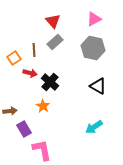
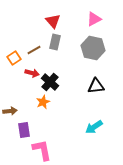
gray rectangle: rotated 35 degrees counterclockwise
brown line: rotated 64 degrees clockwise
red arrow: moved 2 px right
black triangle: moved 2 px left; rotated 36 degrees counterclockwise
orange star: moved 4 px up; rotated 16 degrees clockwise
purple rectangle: moved 1 px down; rotated 21 degrees clockwise
